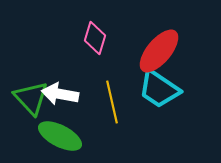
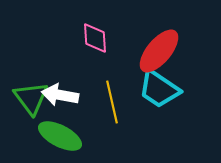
pink diamond: rotated 20 degrees counterclockwise
white arrow: moved 1 px down
green triangle: rotated 6 degrees clockwise
